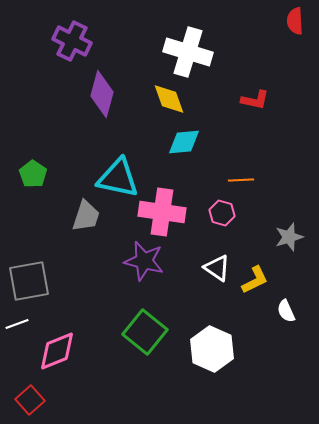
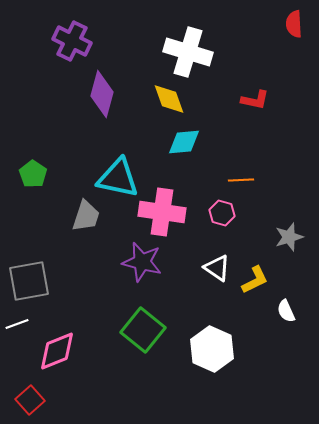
red semicircle: moved 1 px left, 3 px down
purple star: moved 2 px left, 1 px down
green square: moved 2 px left, 2 px up
